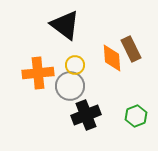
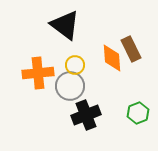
green hexagon: moved 2 px right, 3 px up
